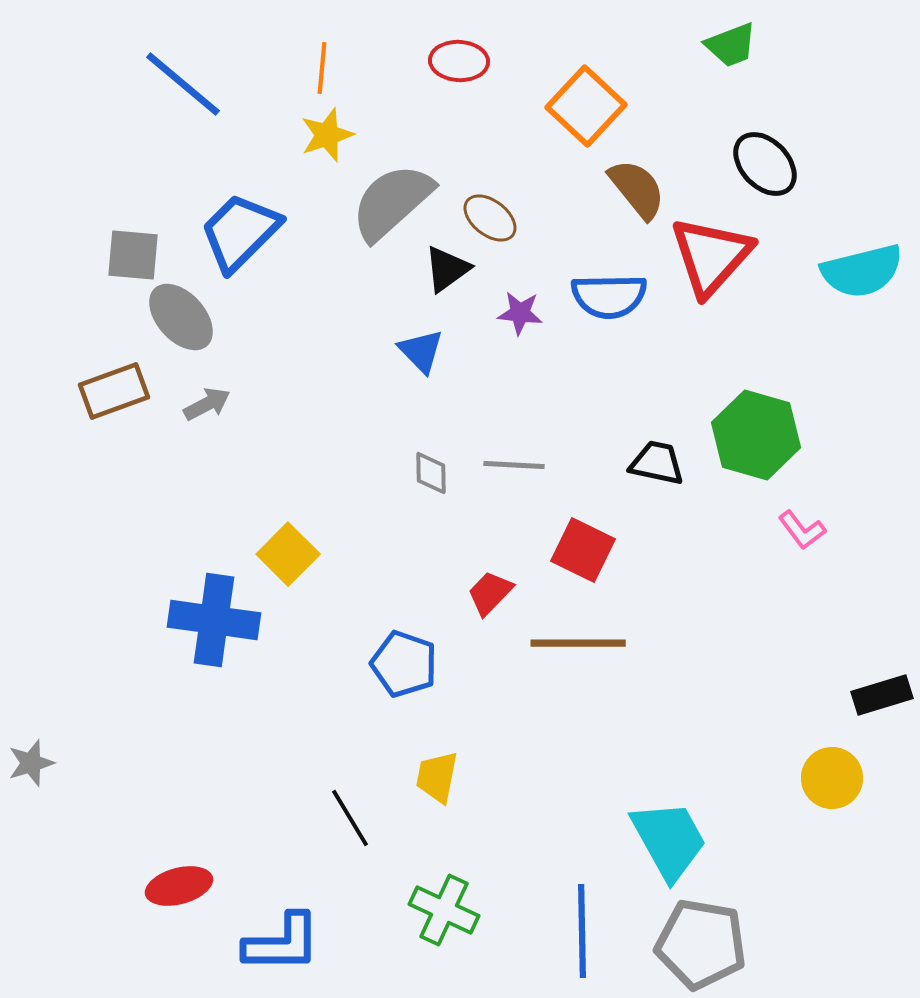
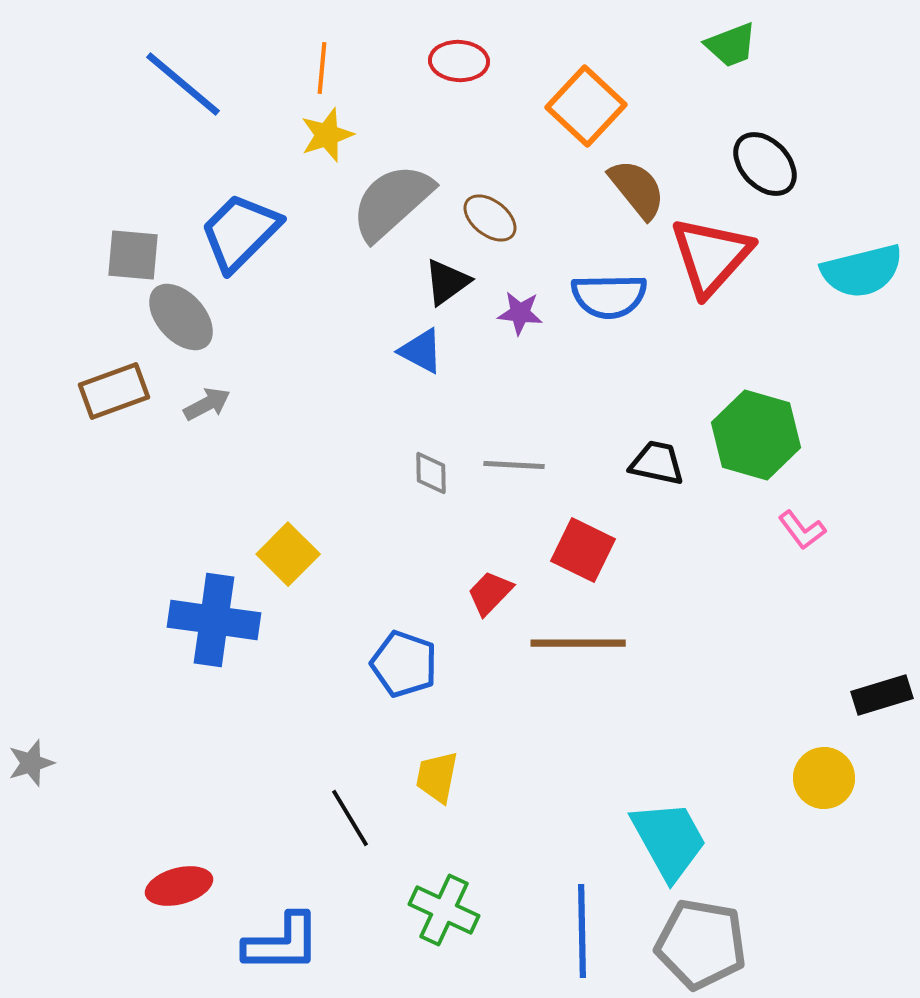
black triangle at (447, 269): moved 13 px down
blue triangle at (421, 351): rotated 18 degrees counterclockwise
yellow circle at (832, 778): moved 8 px left
